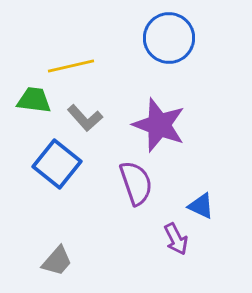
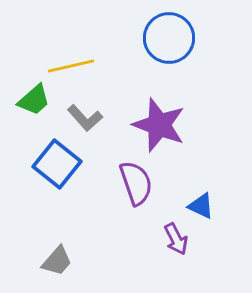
green trapezoid: rotated 132 degrees clockwise
